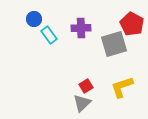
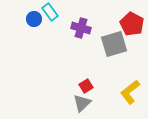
purple cross: rotated 18 degrees clockwise
cyan rectangle: moved 1 px right, 23 px up
yellow L-shape: moved 8 px right, 5 px down; rotated 20 degrees counterclockwise
